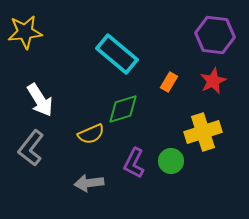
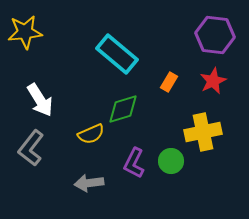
yellow cross: rotated 6 degrees clockwise
